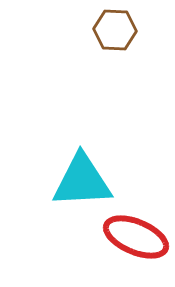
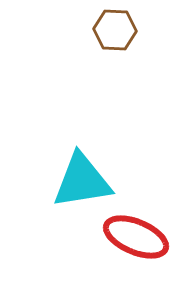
cyan triangle: rotated 6 degrees counterclockwise
